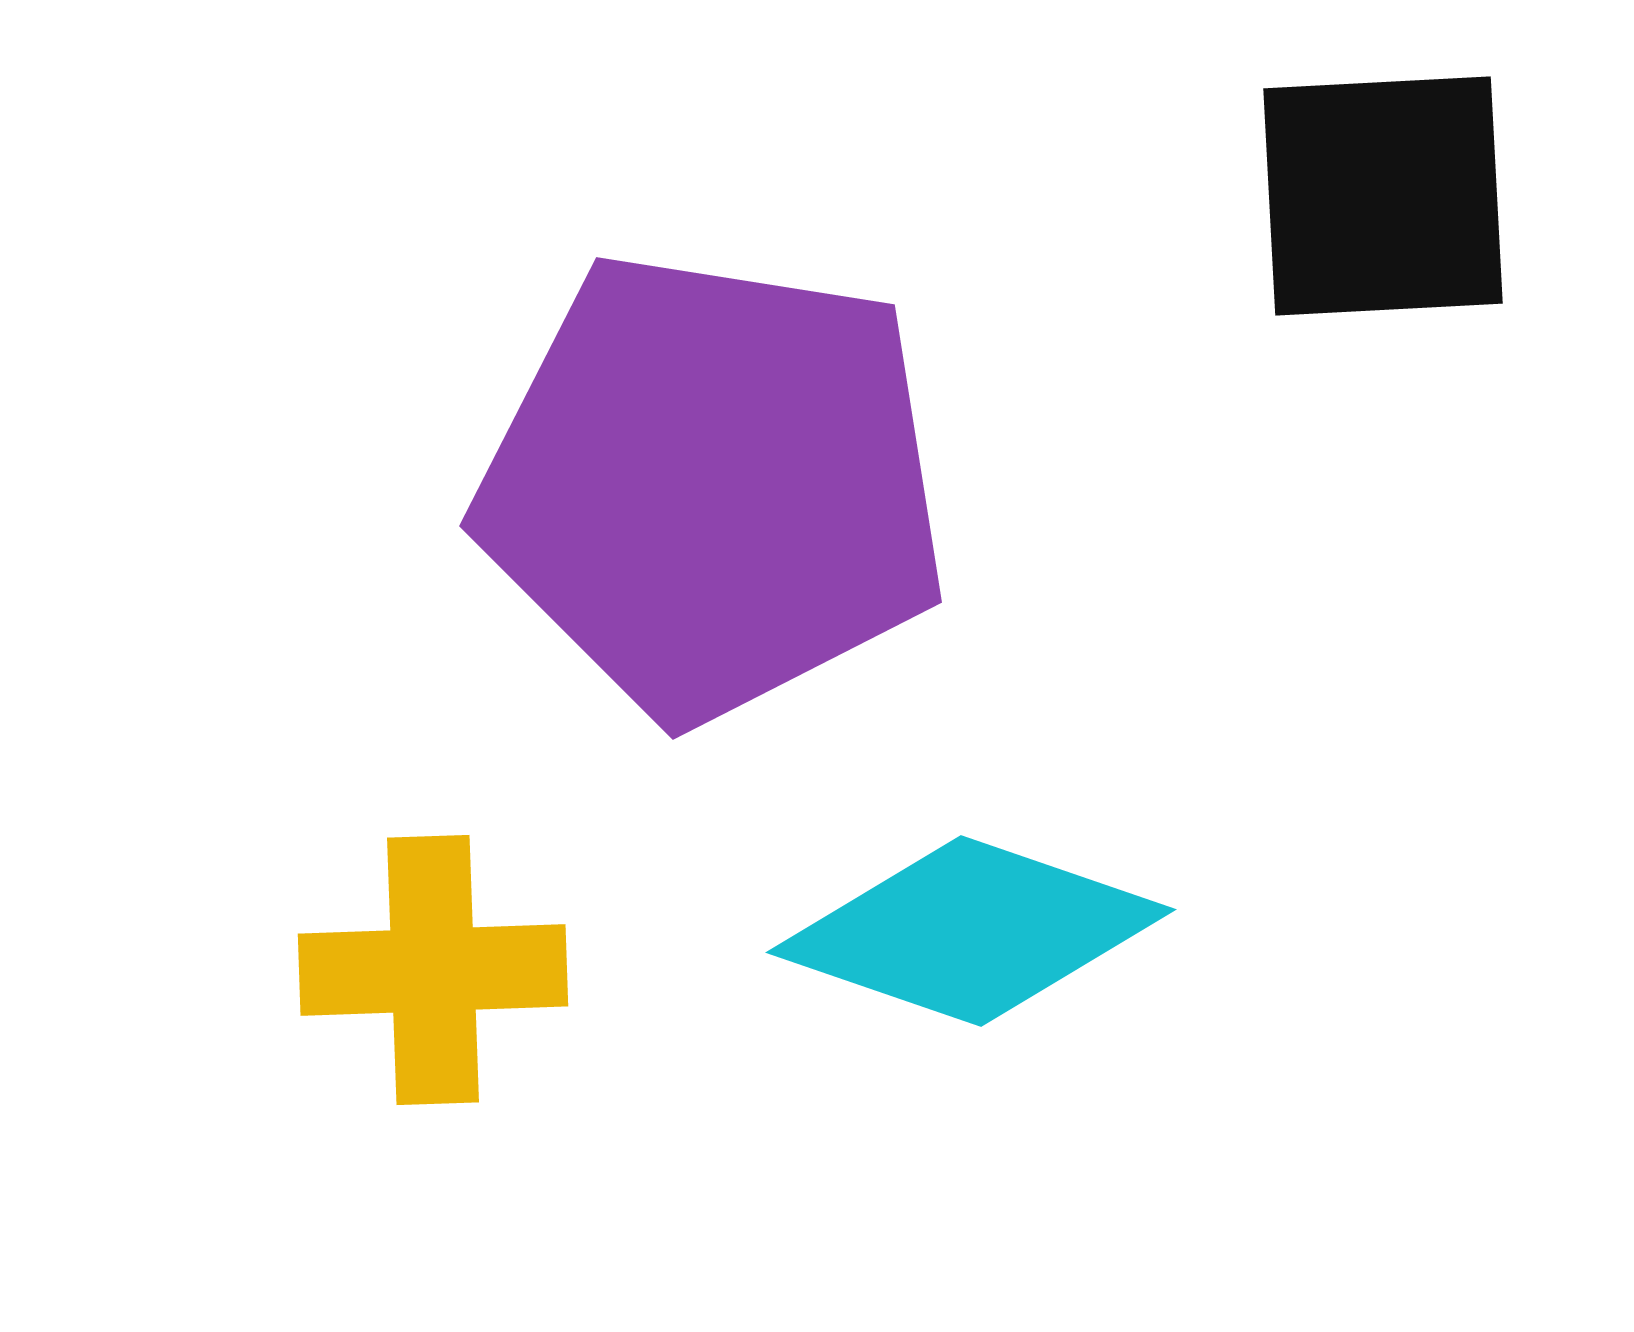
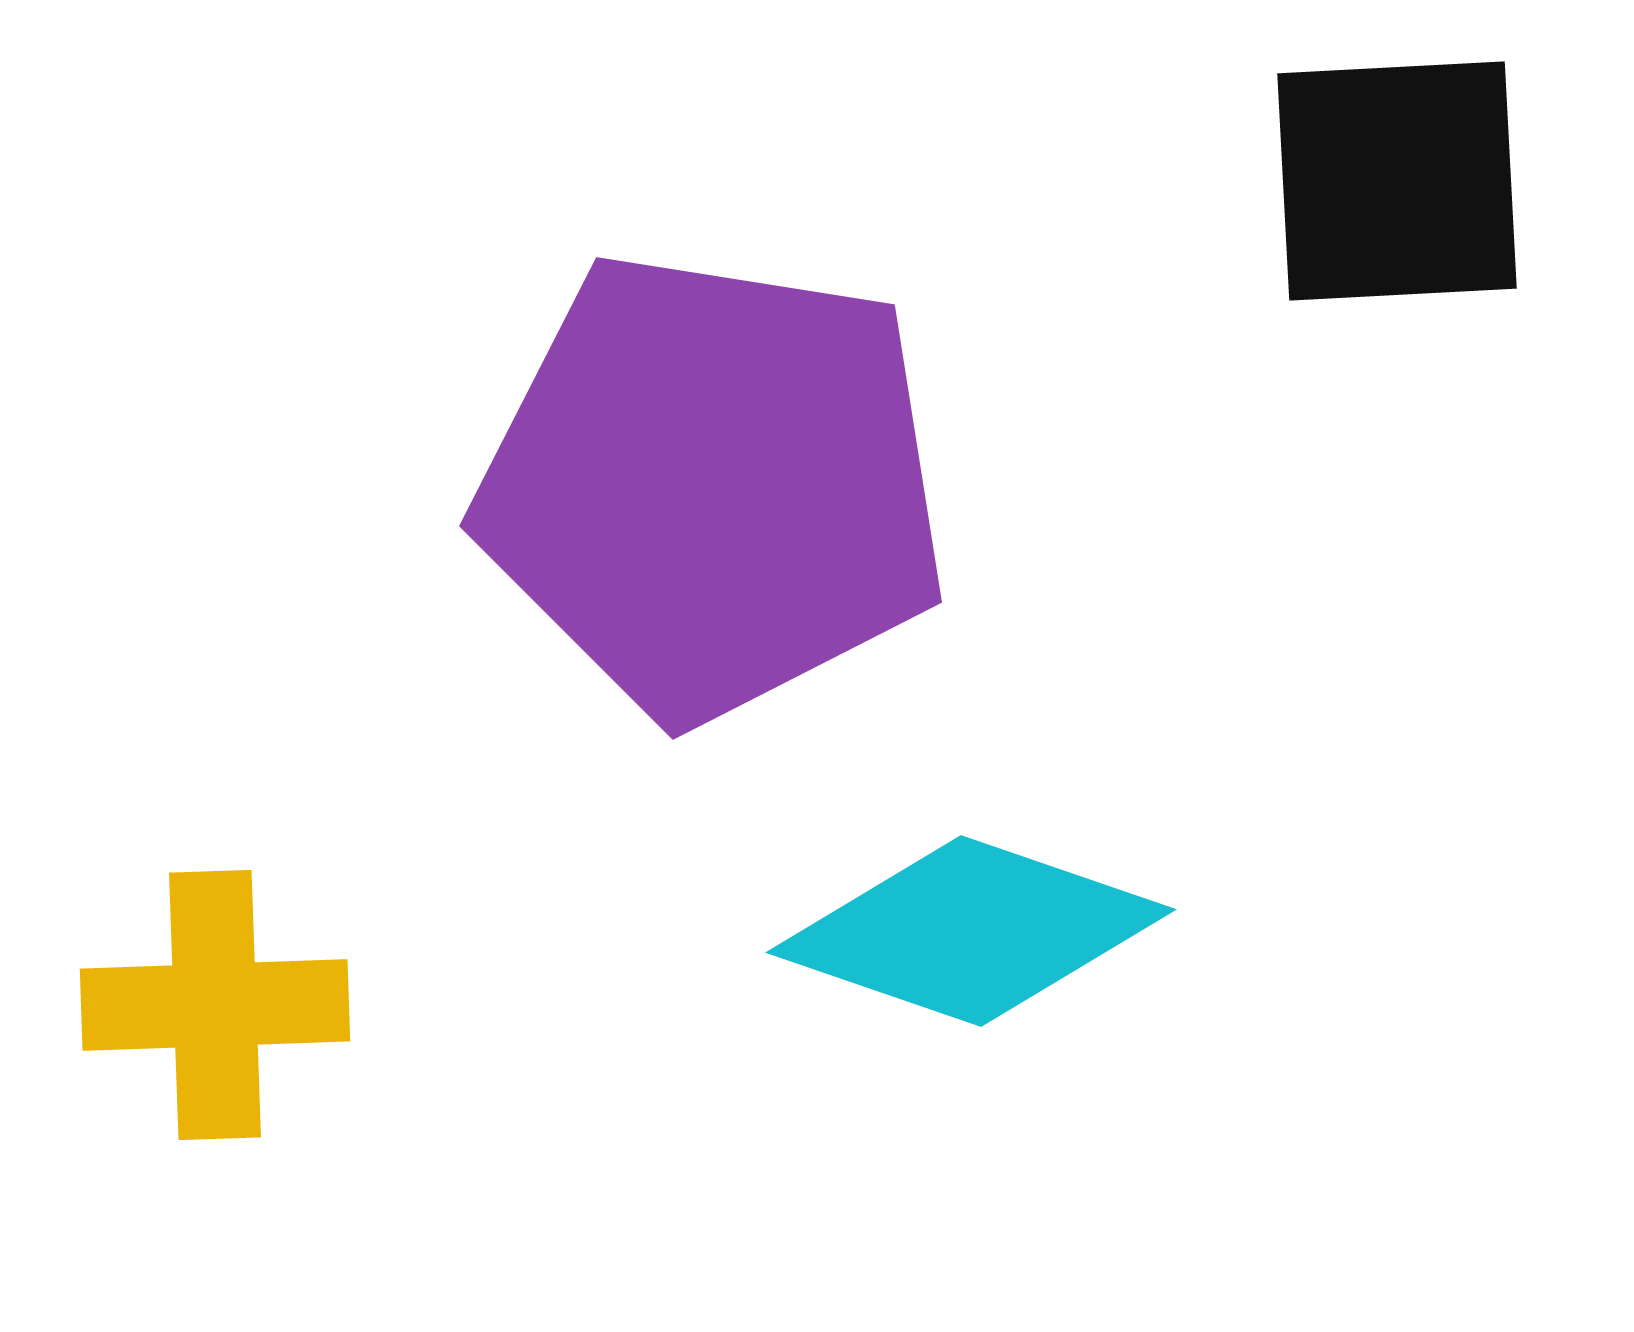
black square: moved 14 px right, 15 px up
yellow cross: moved 218 px left, 35 px down
